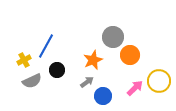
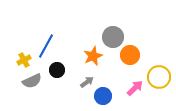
orange star: moved 4 px up
yellow circle: moved 4 px up
